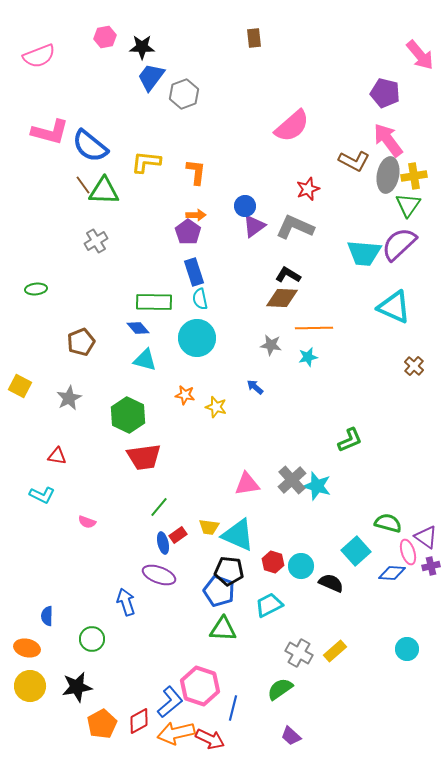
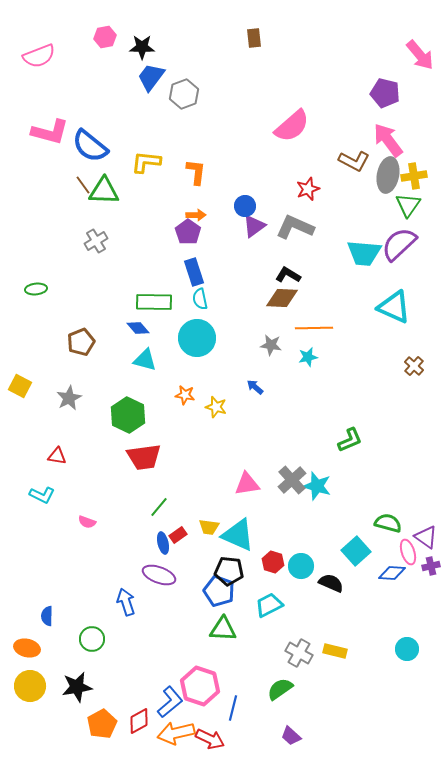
yellow rectangle at (335, 651): rotated 55 degrees clockwise
